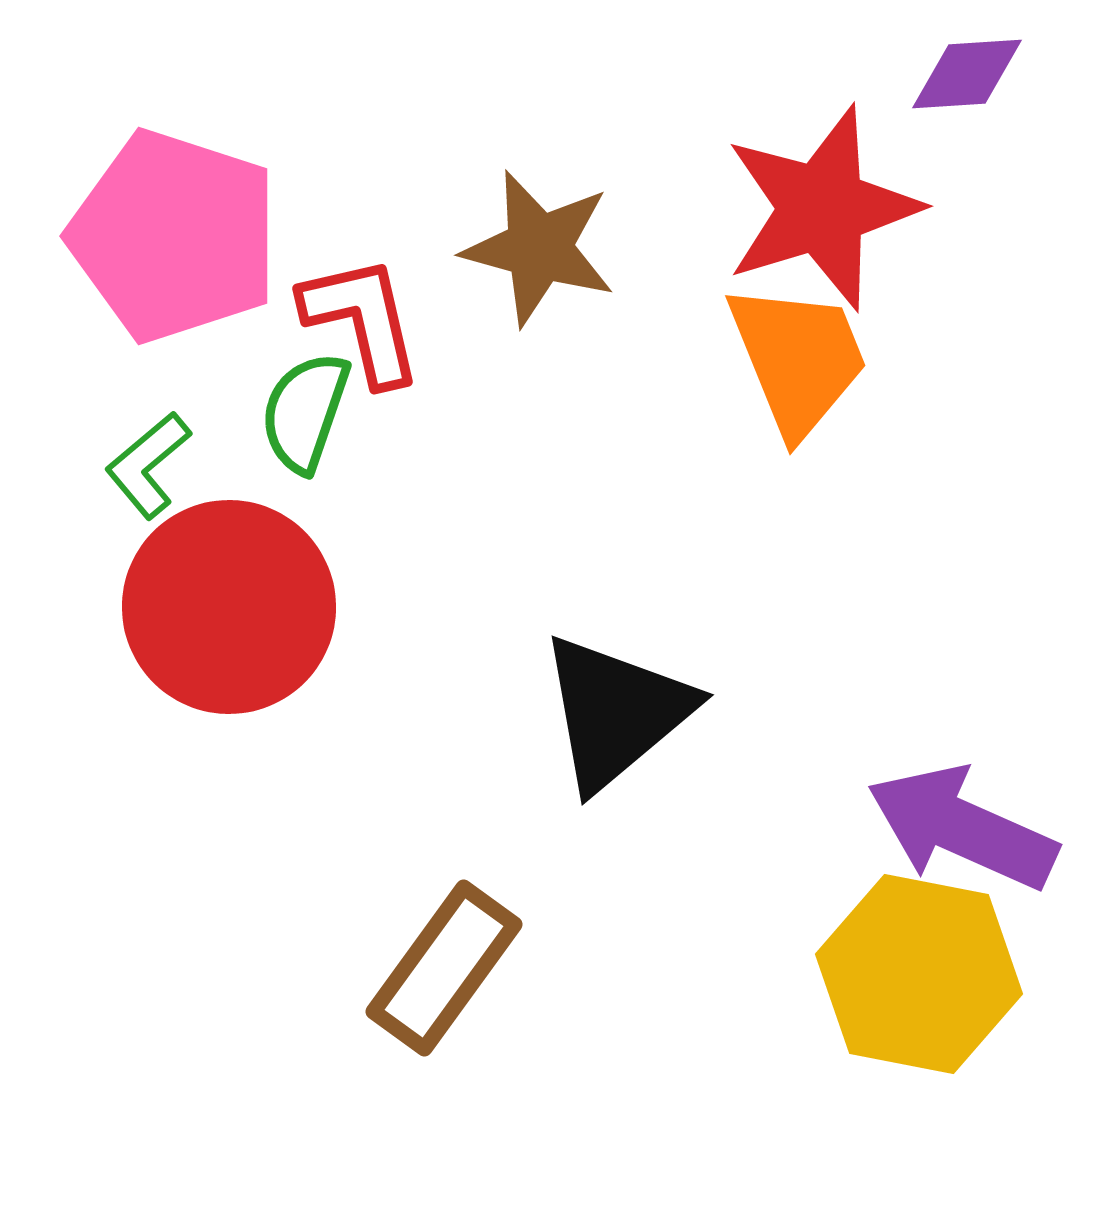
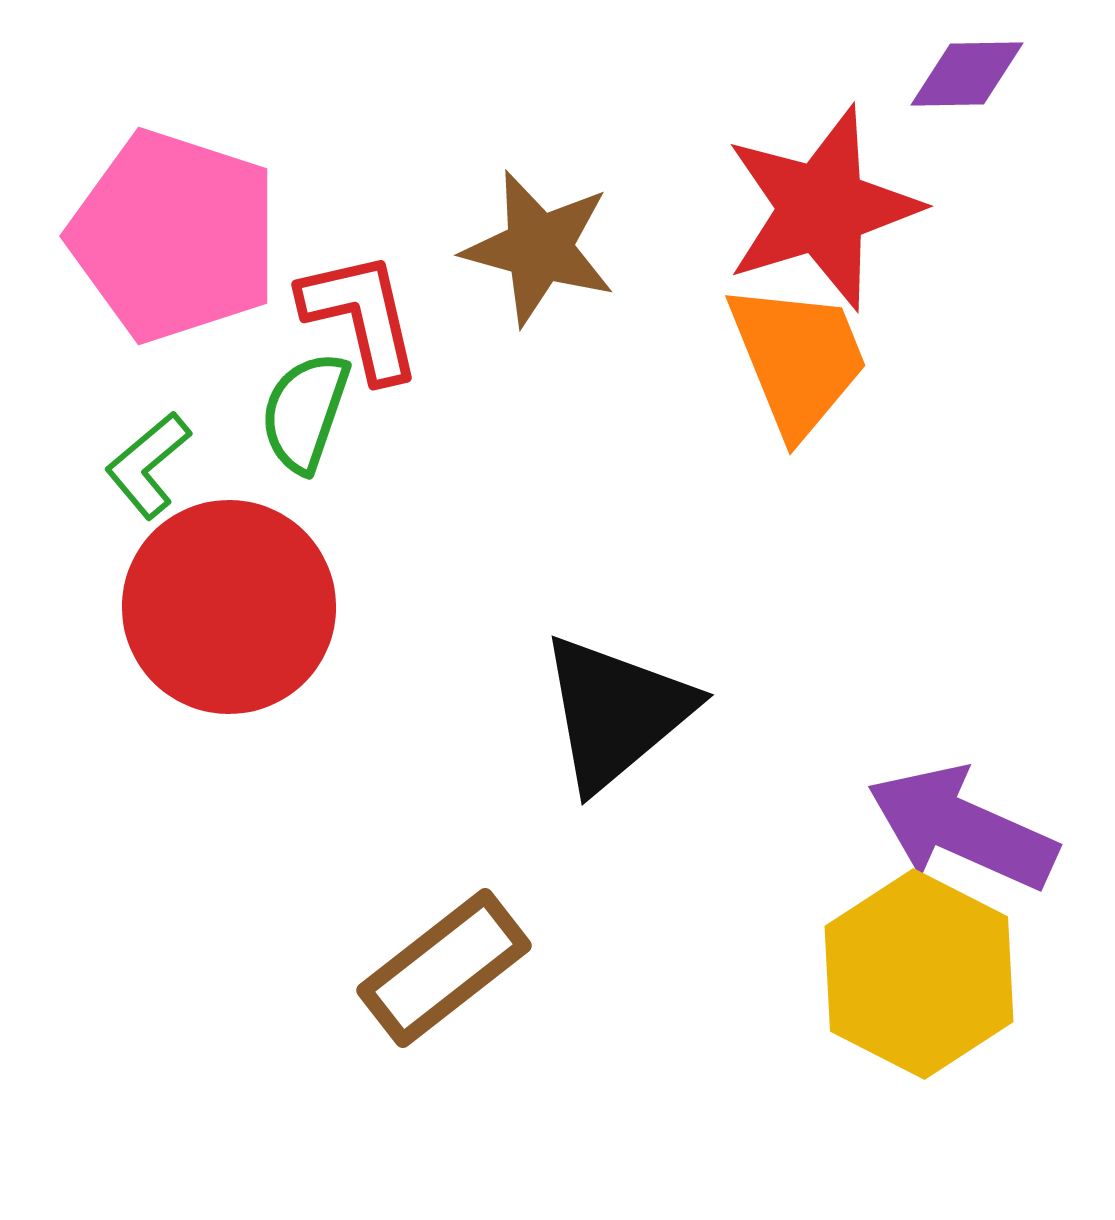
purple diamond: rotated 3 degrees clockwise
red L-shape: moved 1 px left, 4 px up
brown rectangle: rotated 16 degrees clockwise
yellow hexagon: rotated 16 degrees clockwise
